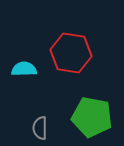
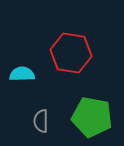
cyan semicircle: moved 2 px left, 5 px down
gray semicircle: moved 1 px right, 7 px up
